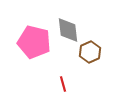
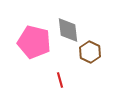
brown hexagon: rotated 10 degrees counterclockwise
red line: moved 3 px left, 4 px up
